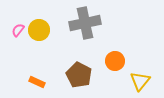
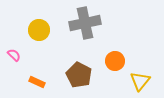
pink semicircle: moved 4 px left, 25 px down; rotated 96 degrees clockwise
